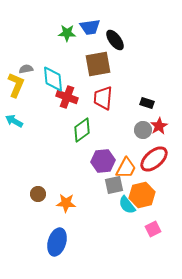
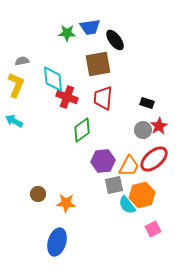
gray semicircle: moved 4 px left, 8 px up
orange trapezoid: moved 3 px right, 2 px up
